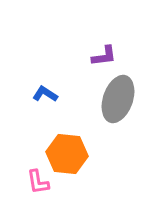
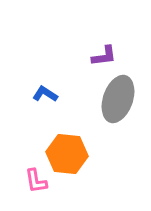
pink L-shape: moved 2 px left, 1 px up
